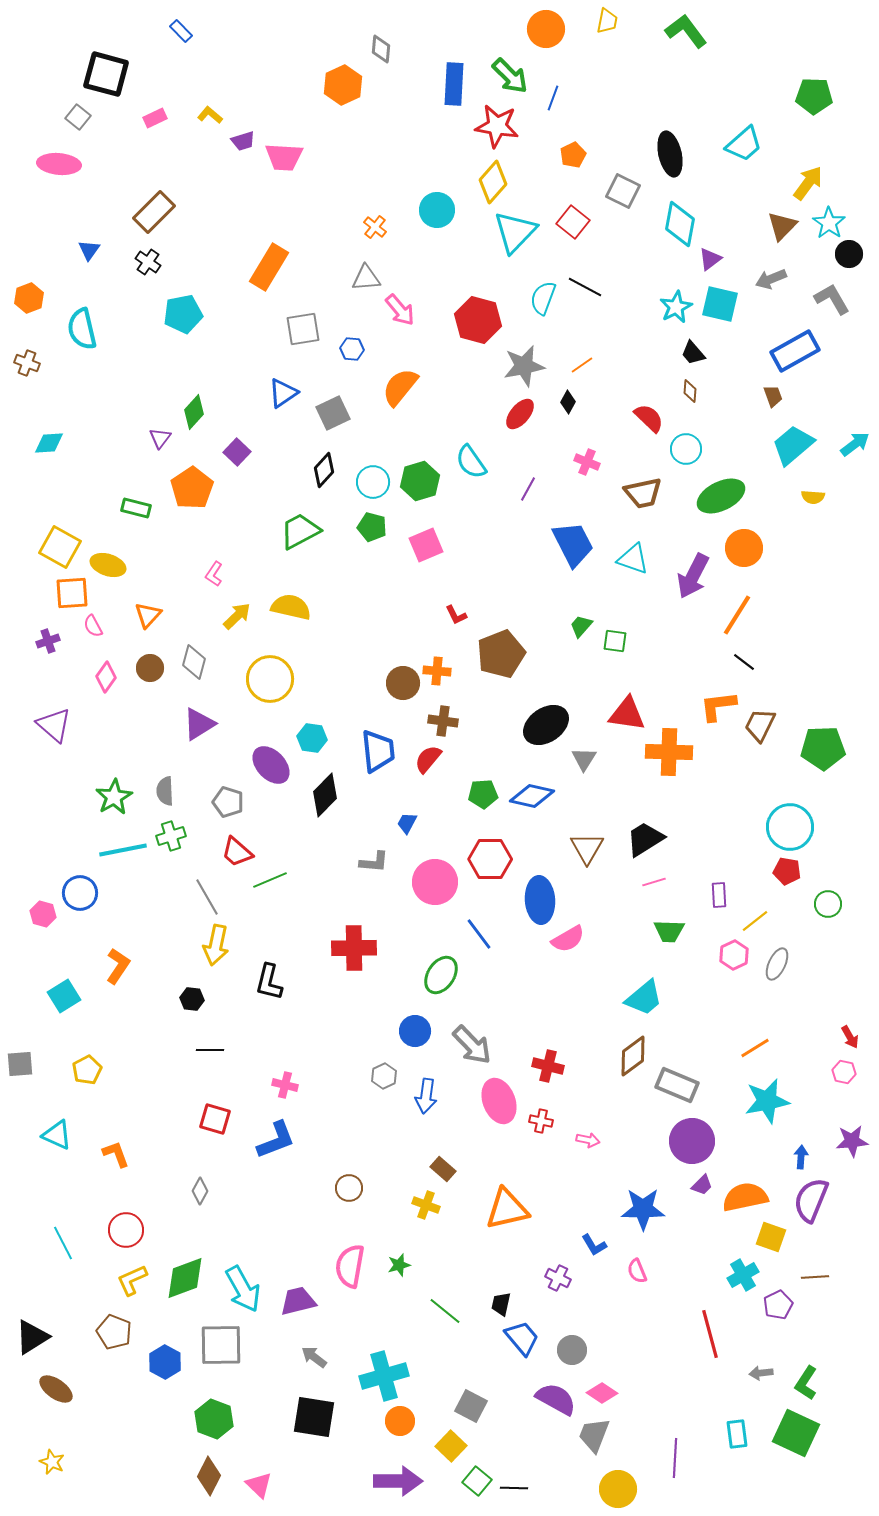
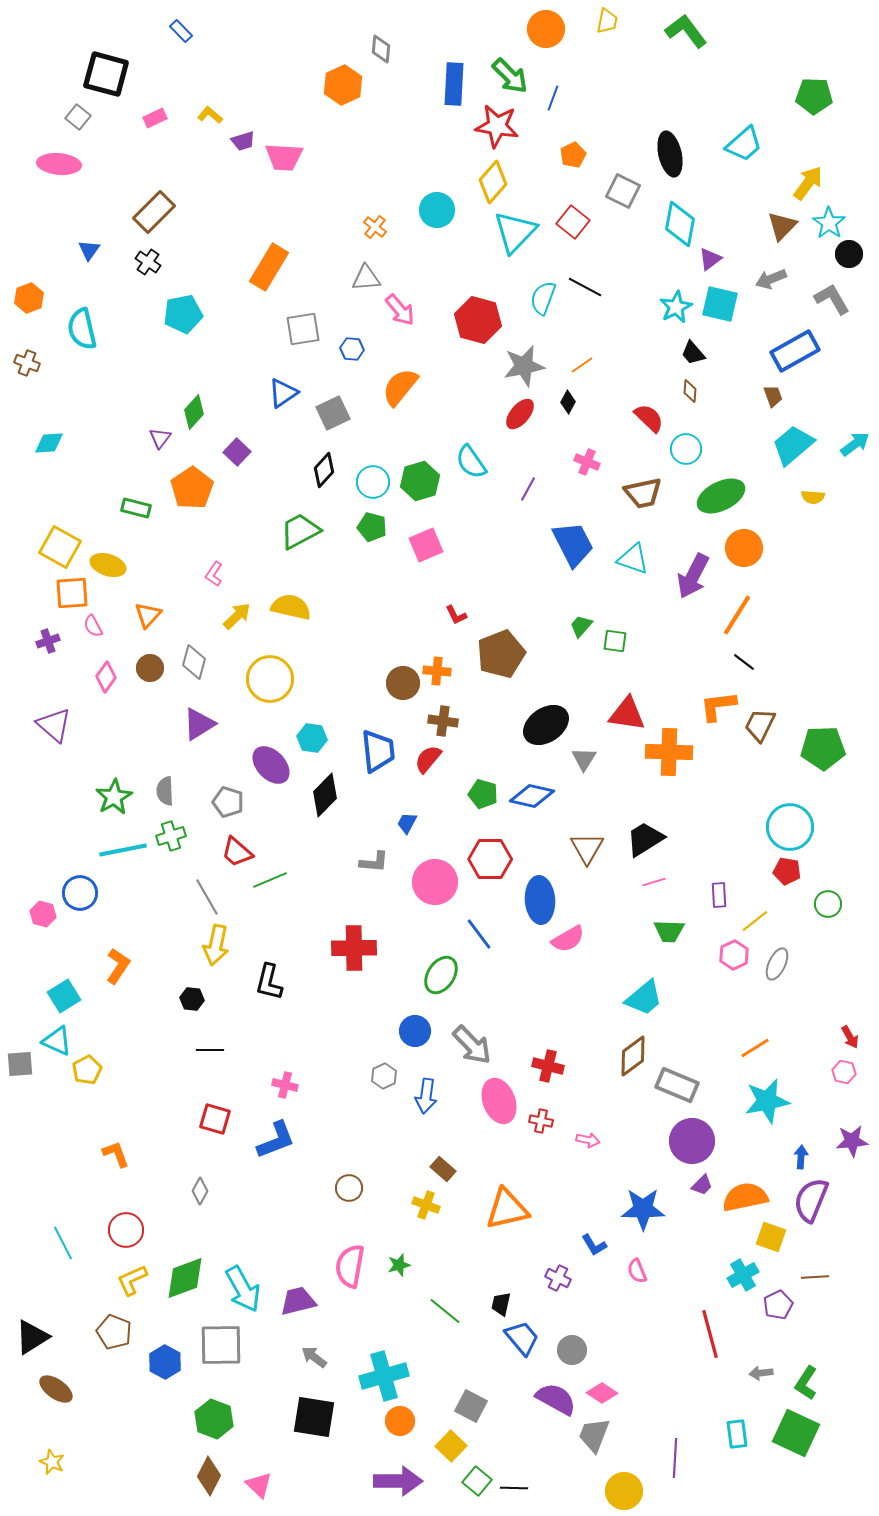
green pentagon at (483, 794): rotated 20 degrees clockwise
cyan triangle at (57, 1135): moved 94 px up
yellow circle at (618, 1489): moved 6 px right, 2 px down
